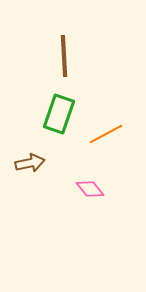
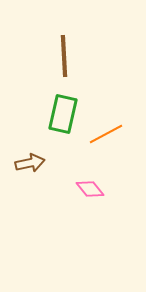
green rectangle: moved 4 px right; rotated 6 degrees counterclockwise
